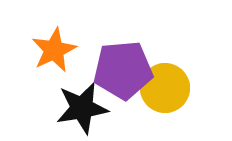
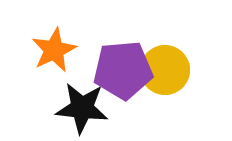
yellow circle: moved 18 px up
black star: rotated 16 degrees clockwise
